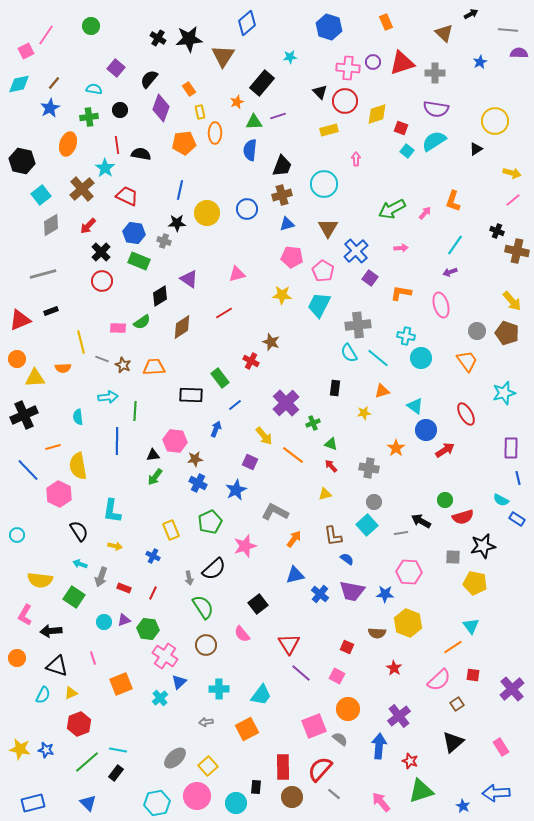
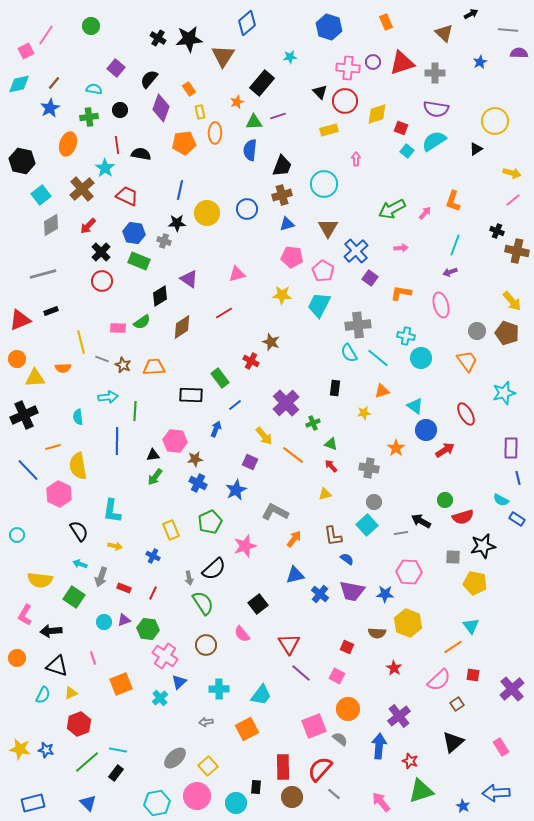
cyan line at (455, 245): rotated 15 degrees counterclockwise
green semicircle at (203, 607): moved 4 px up
